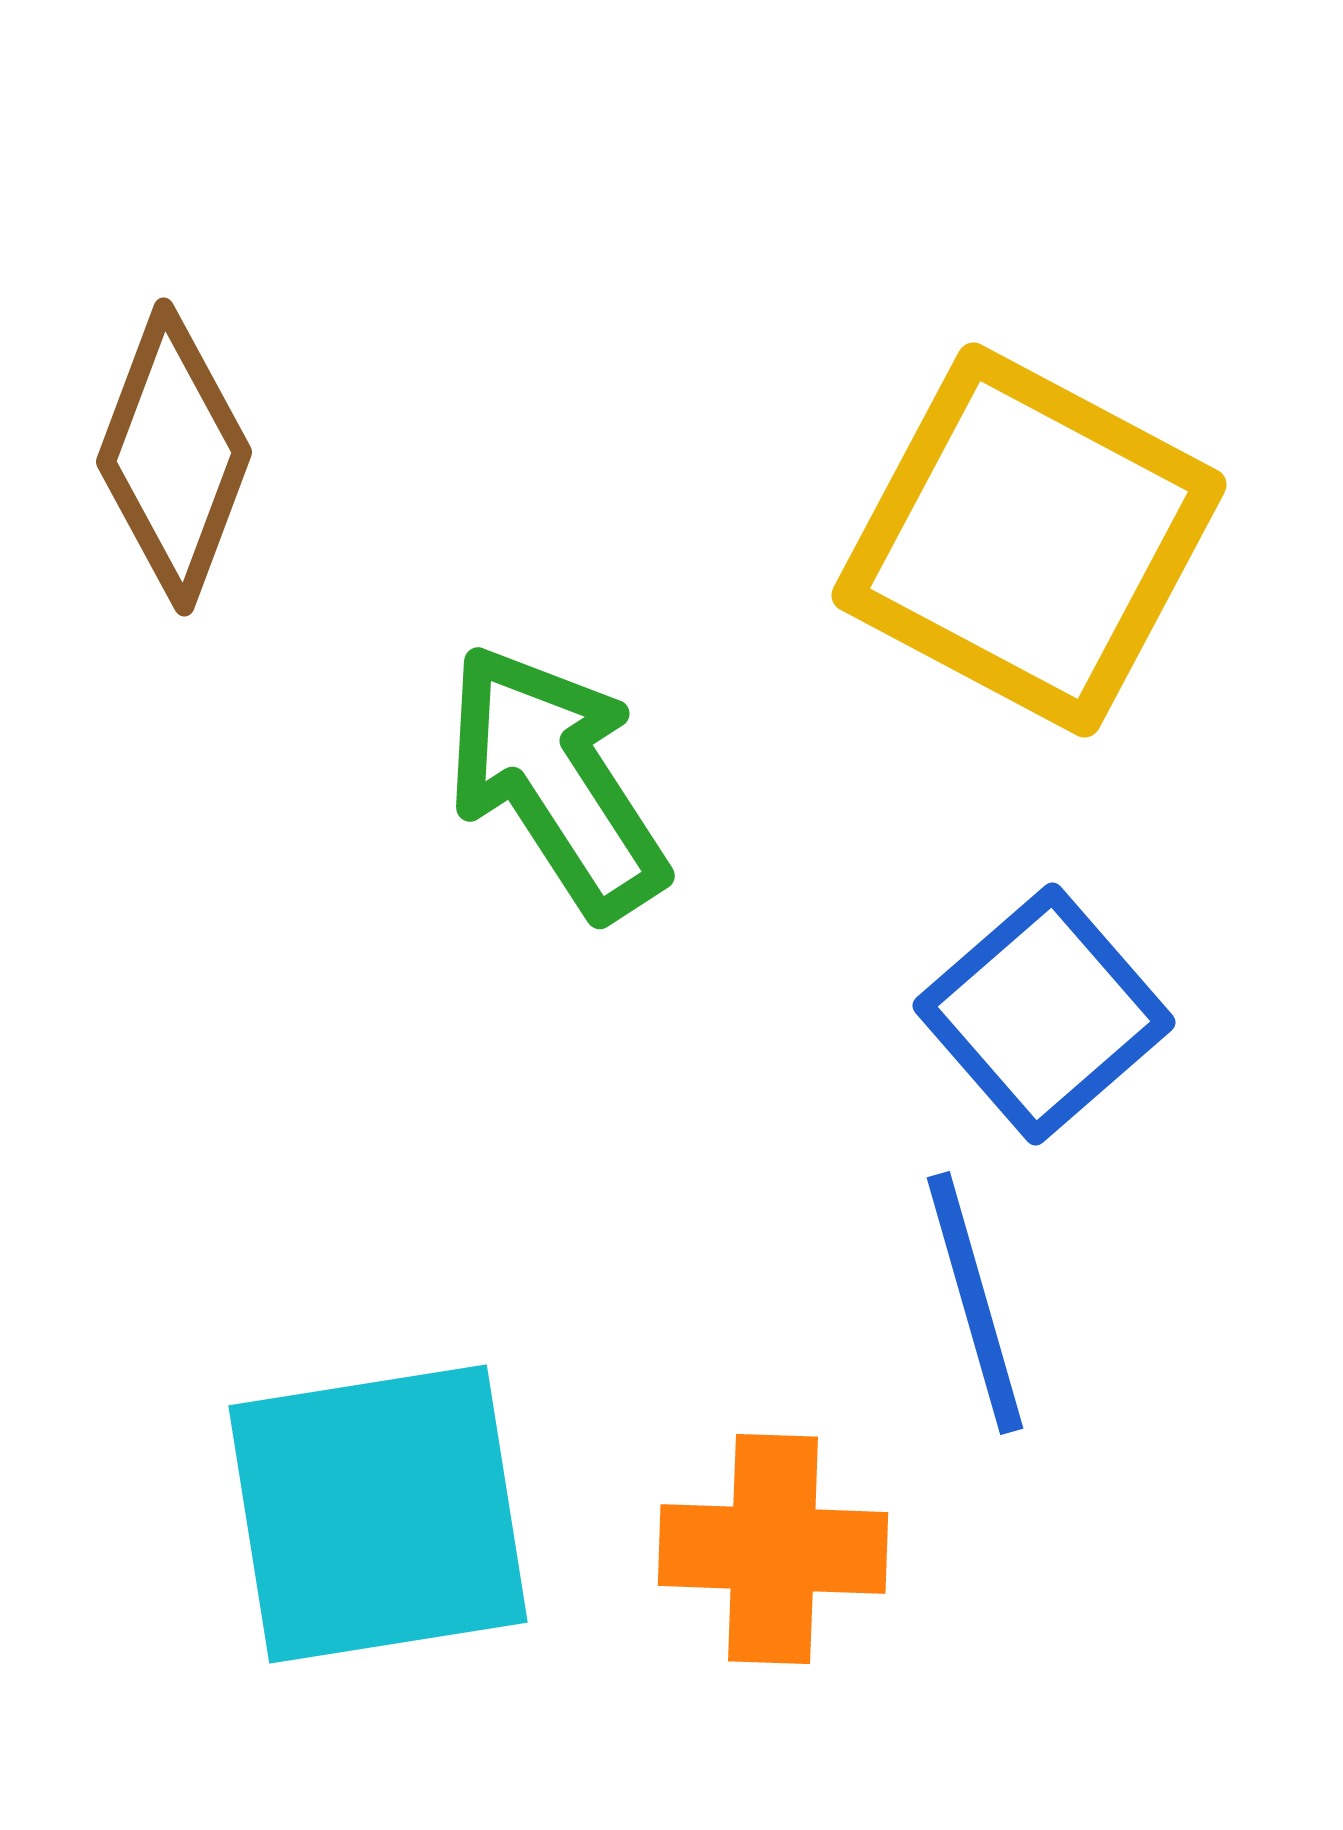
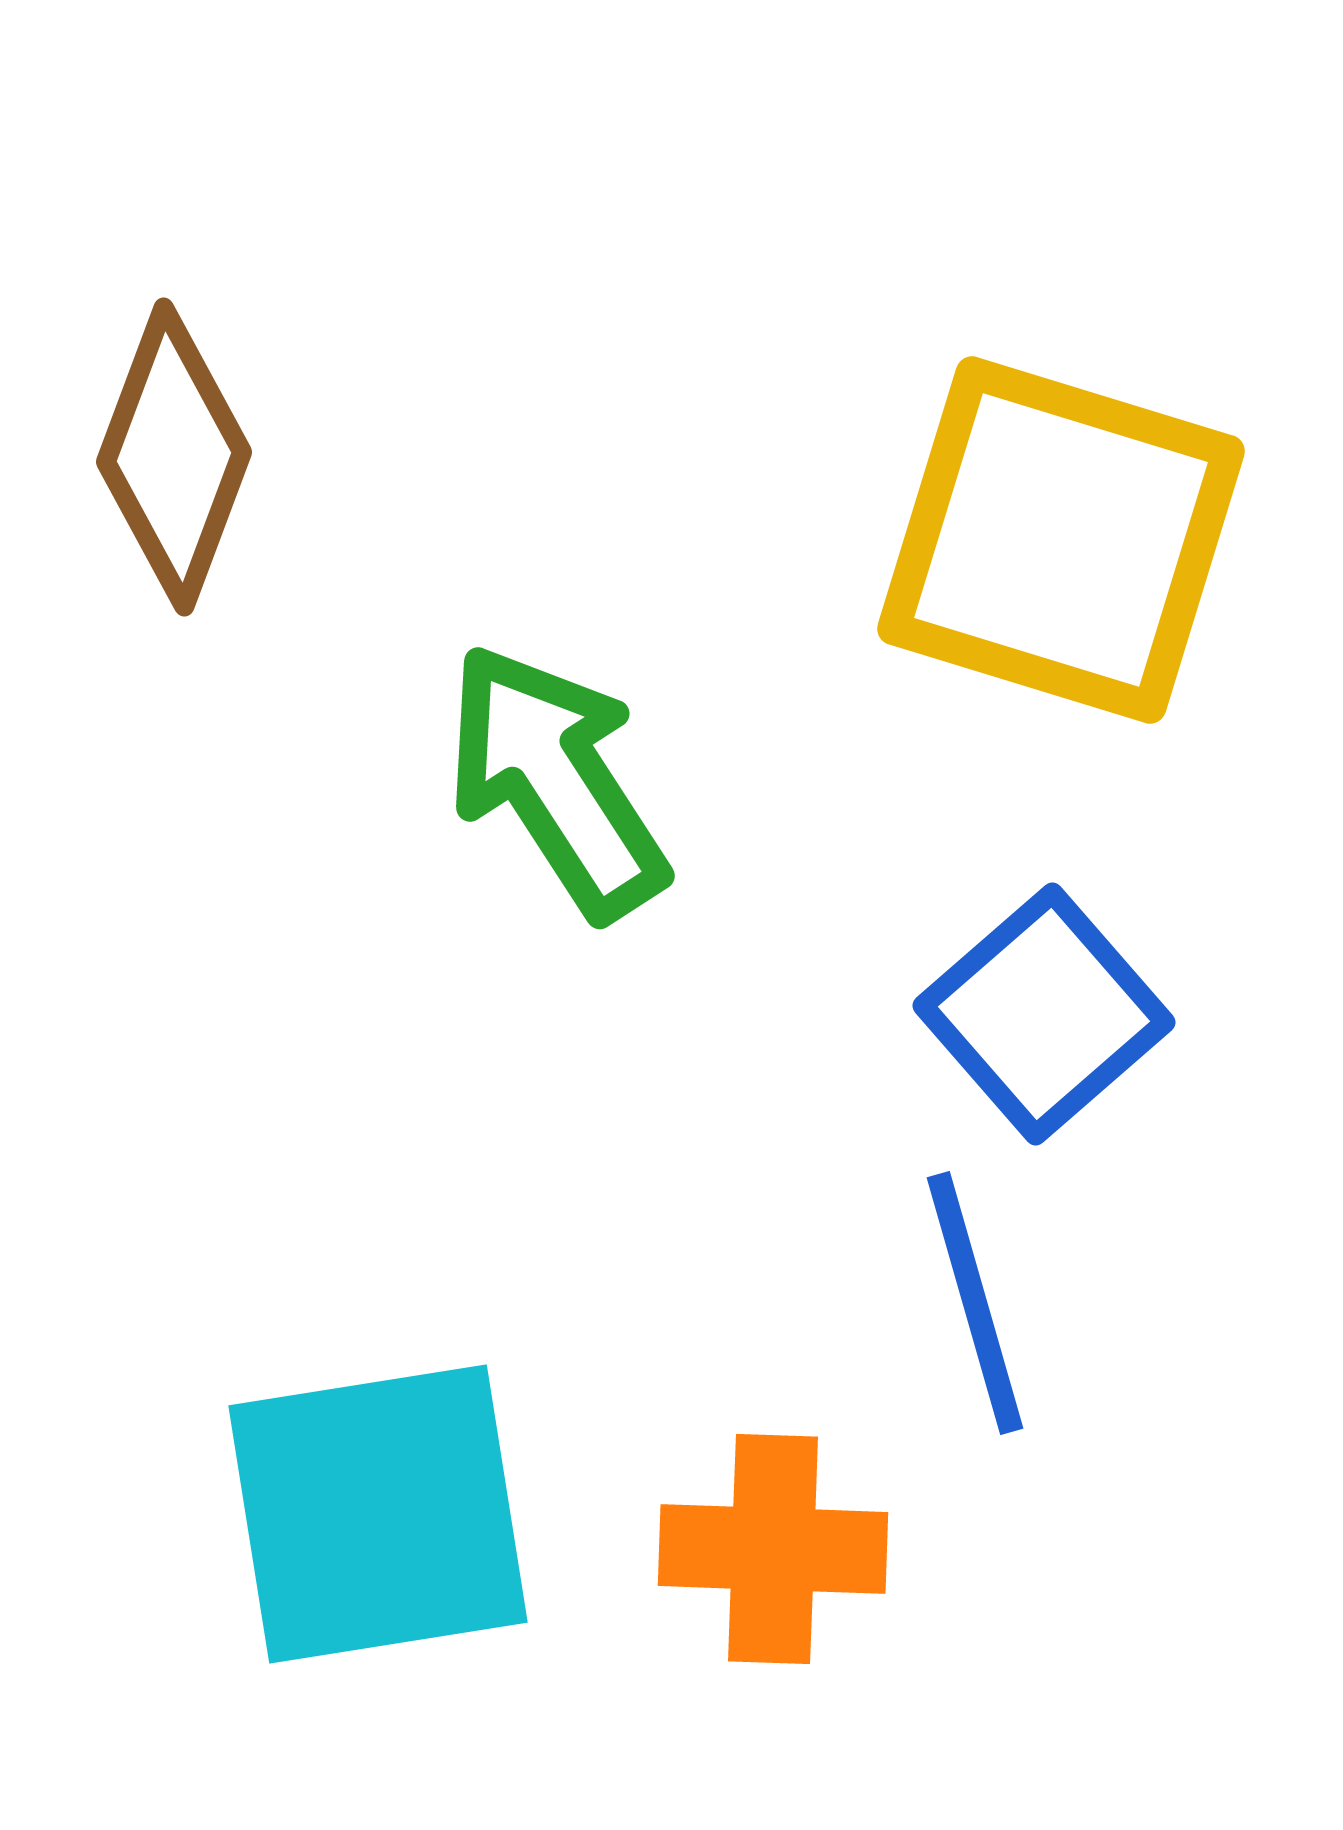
yellow square: moved 32 px right; rotated 11 degrees counterclockwise
